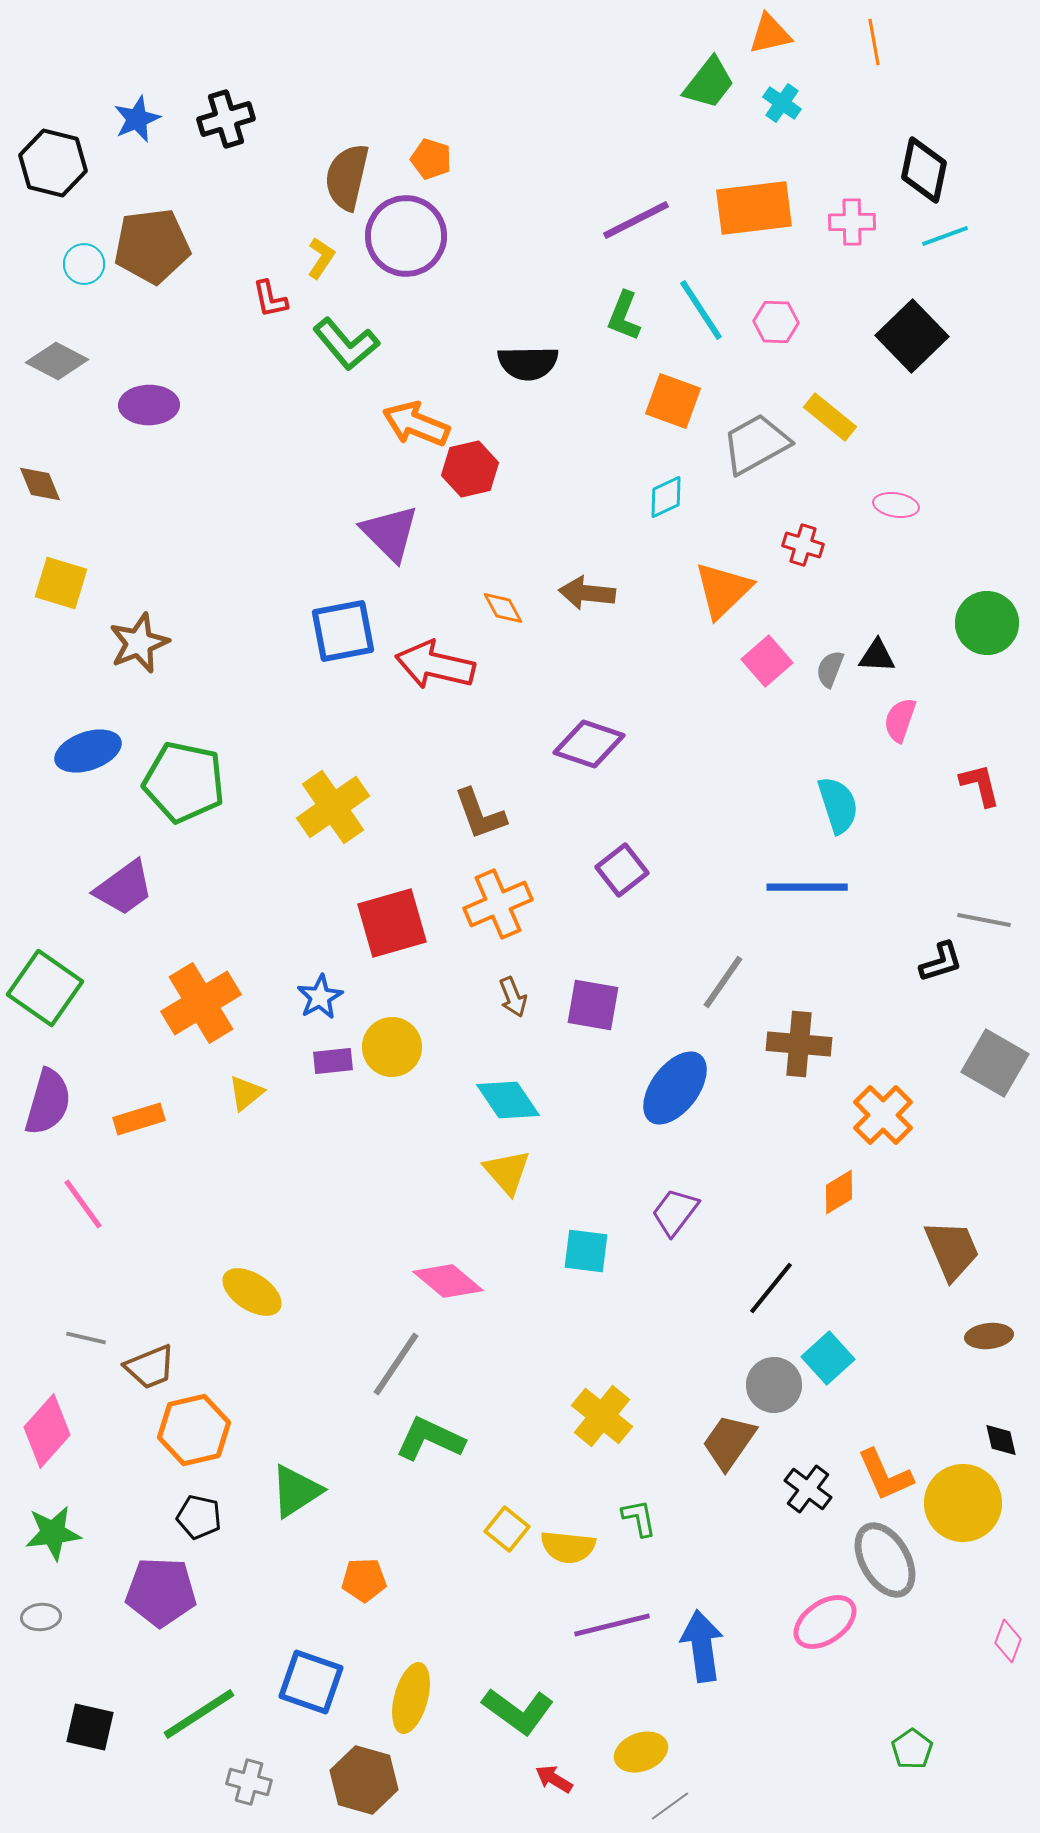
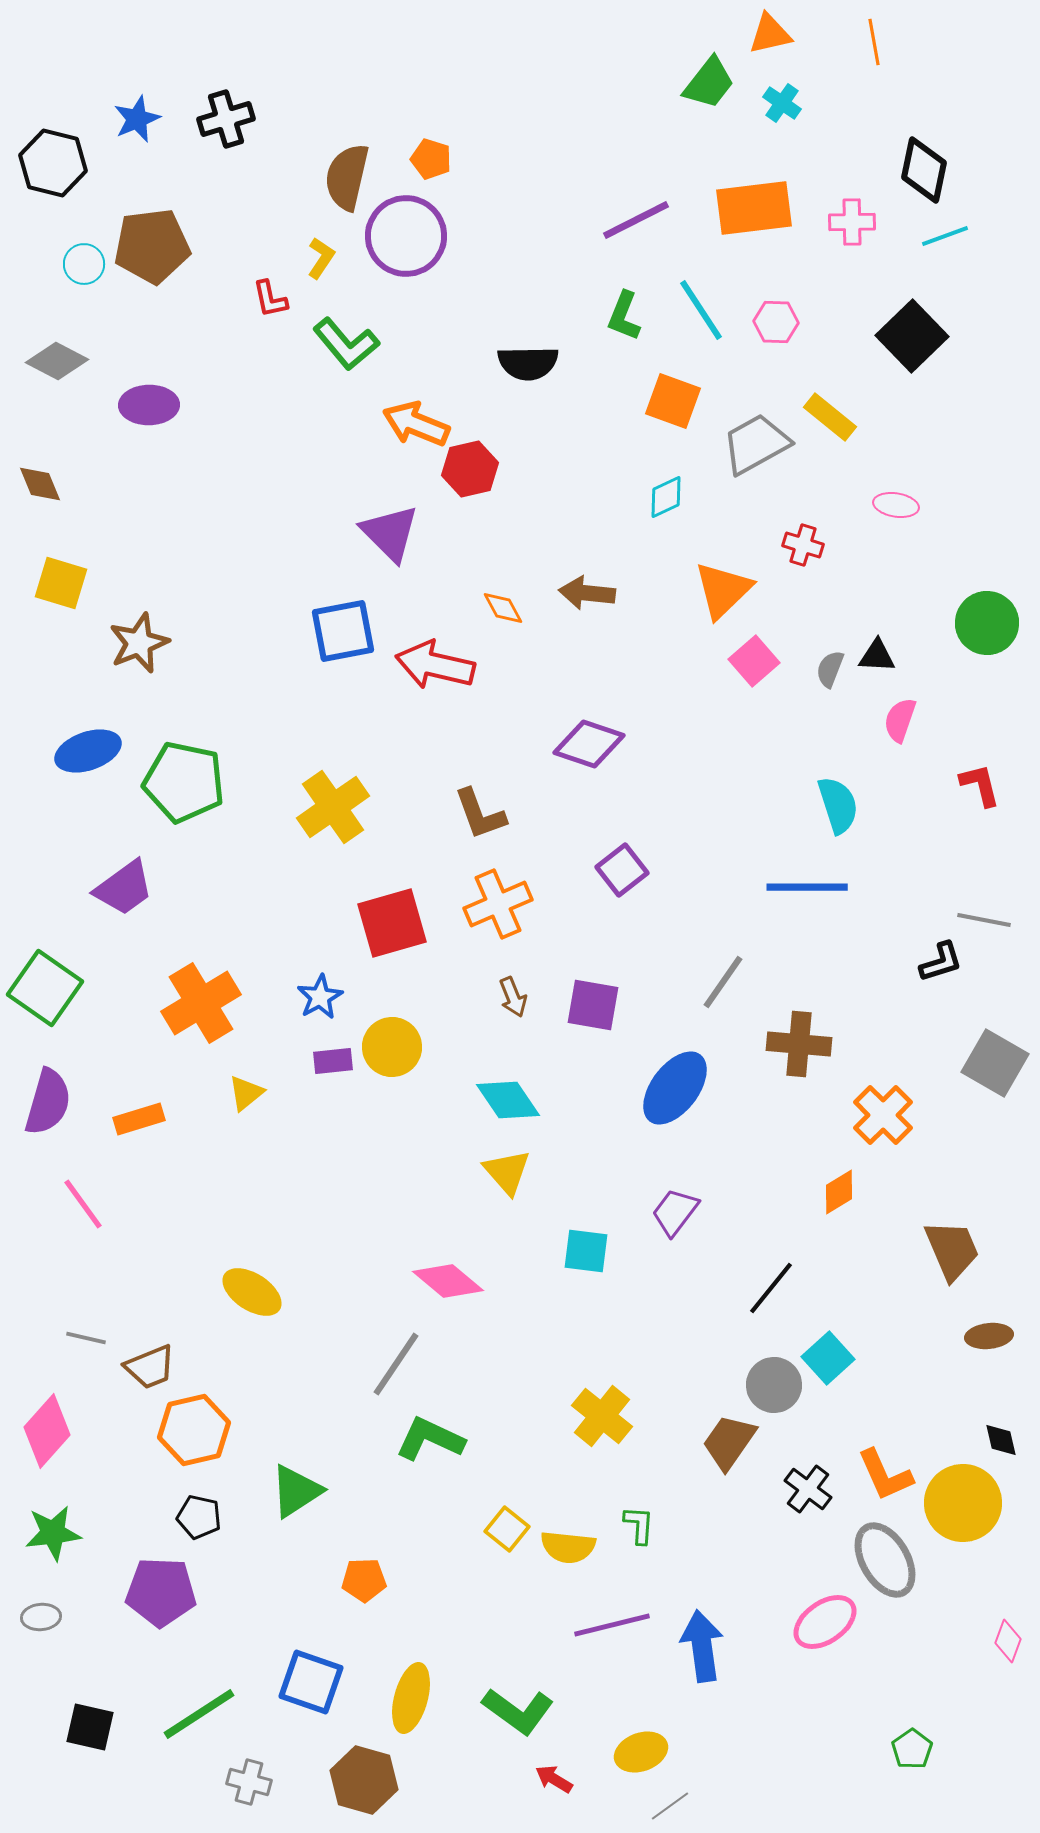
pink square at (767, 661): moved 13 px left
green L-shape at (639, 1518): moved 7 px down; rotated 15 degrees clockwise
